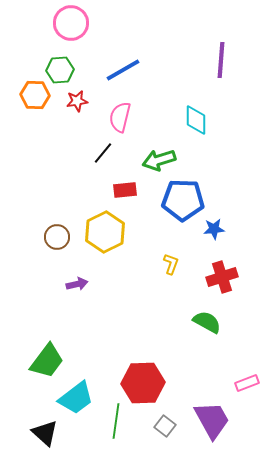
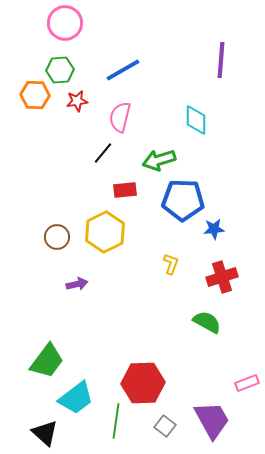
pink circle: moved 6 px left
